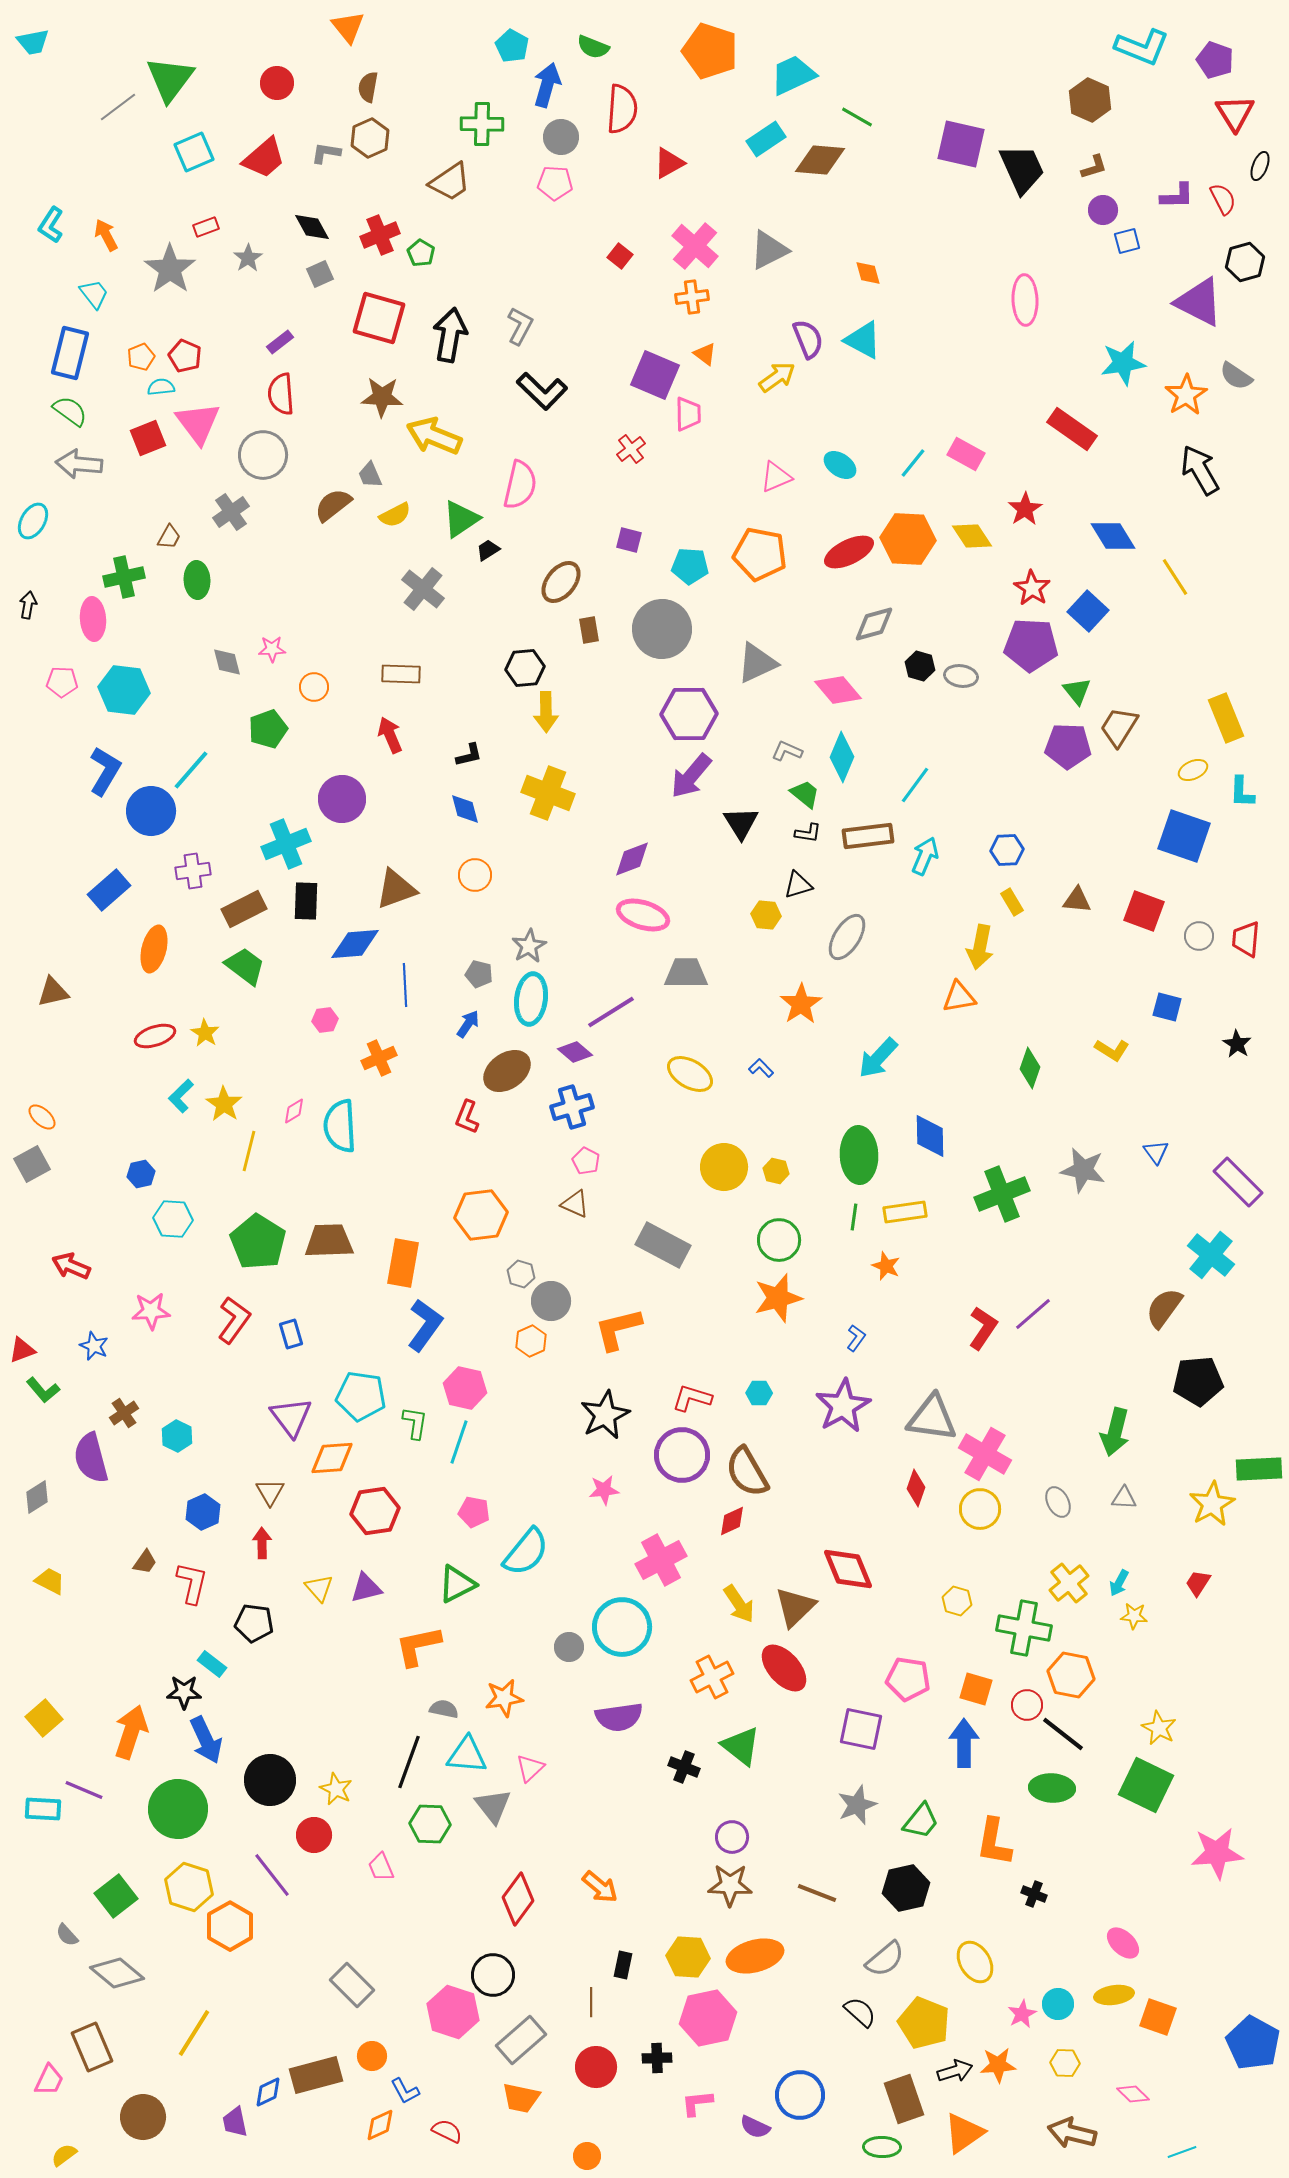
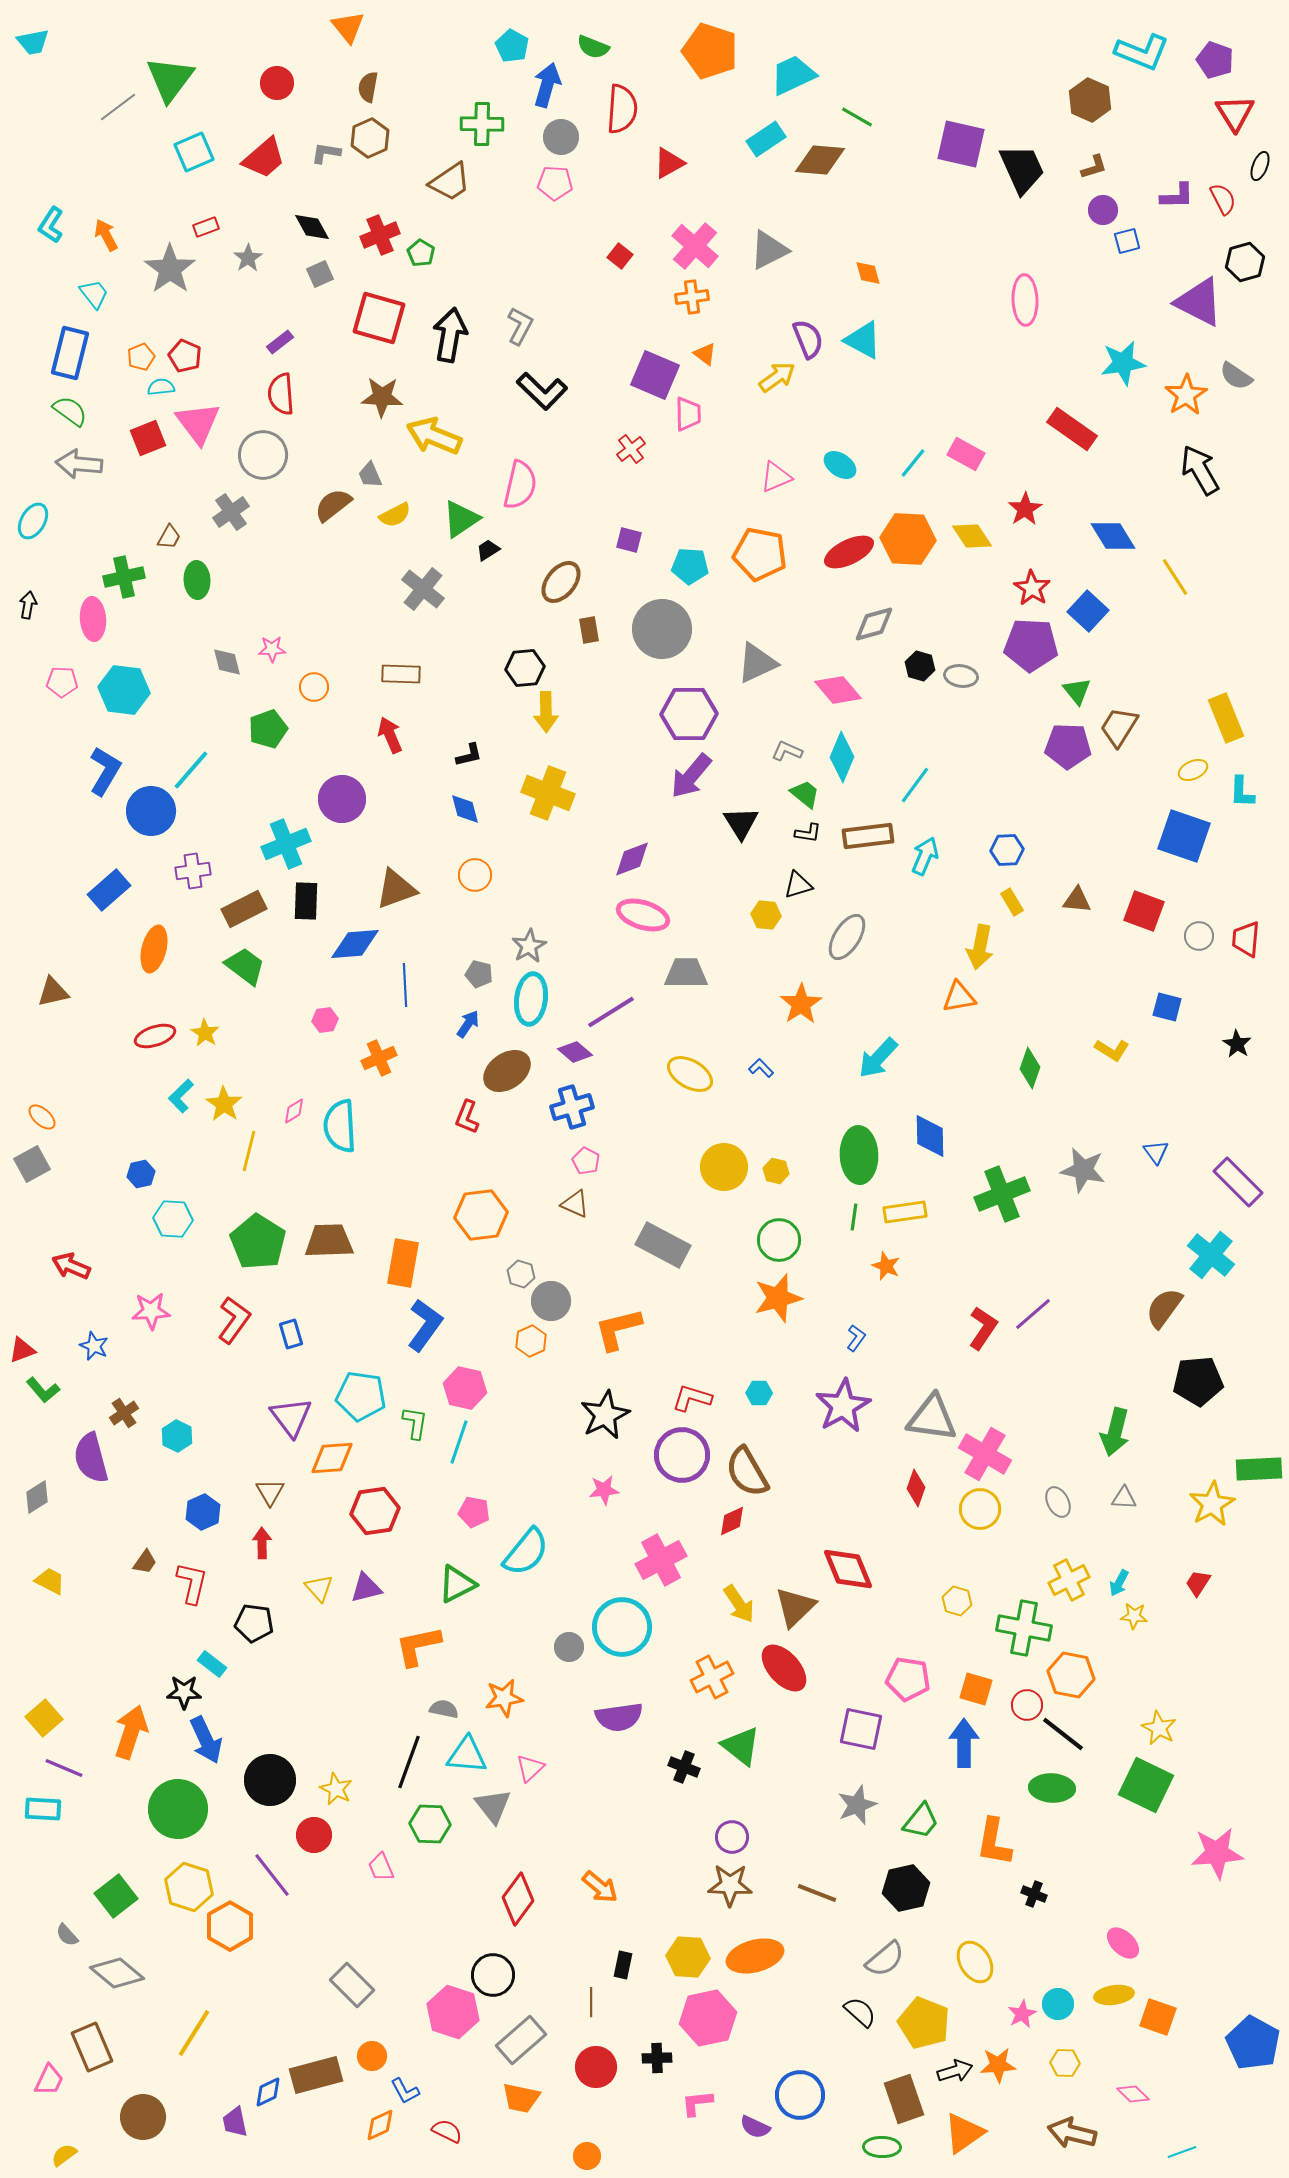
cyan L-shape at (1142, 47): moved 5 px down
yellow cross at (1069, 1583): moved 3 px up; rotated 12 degrees clockwise
purple line at (84, 1790): moved 20 px left, 22 px up
